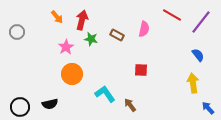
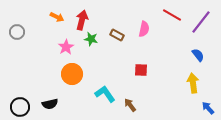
orange arrow: rotated 24 degrees counterclockwise
